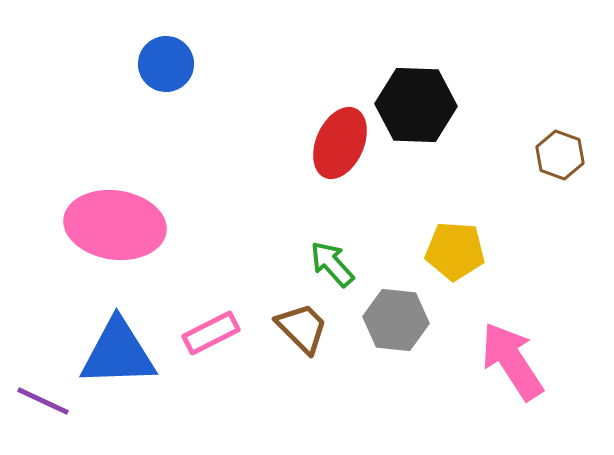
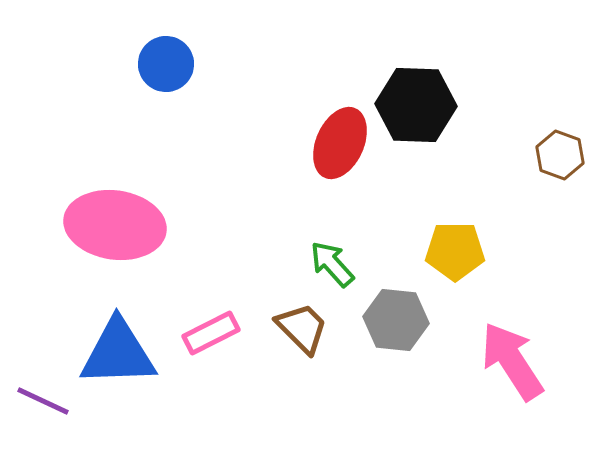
yellow pentagon: rotated 4 degrees counterclockwise
